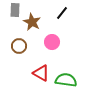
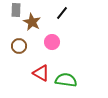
gray rectangle: moved 1 px right
